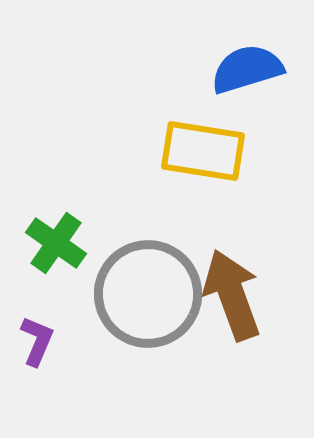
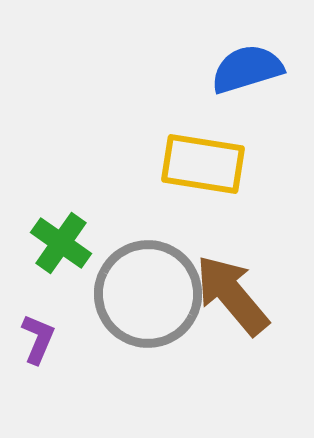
yellow rectangle: moved 13 px down
green cross: moved 5 px right
brown arrow: rotated 20 degrees counterclockwise
purple L-shape: moved 1 px right, 2 px up
